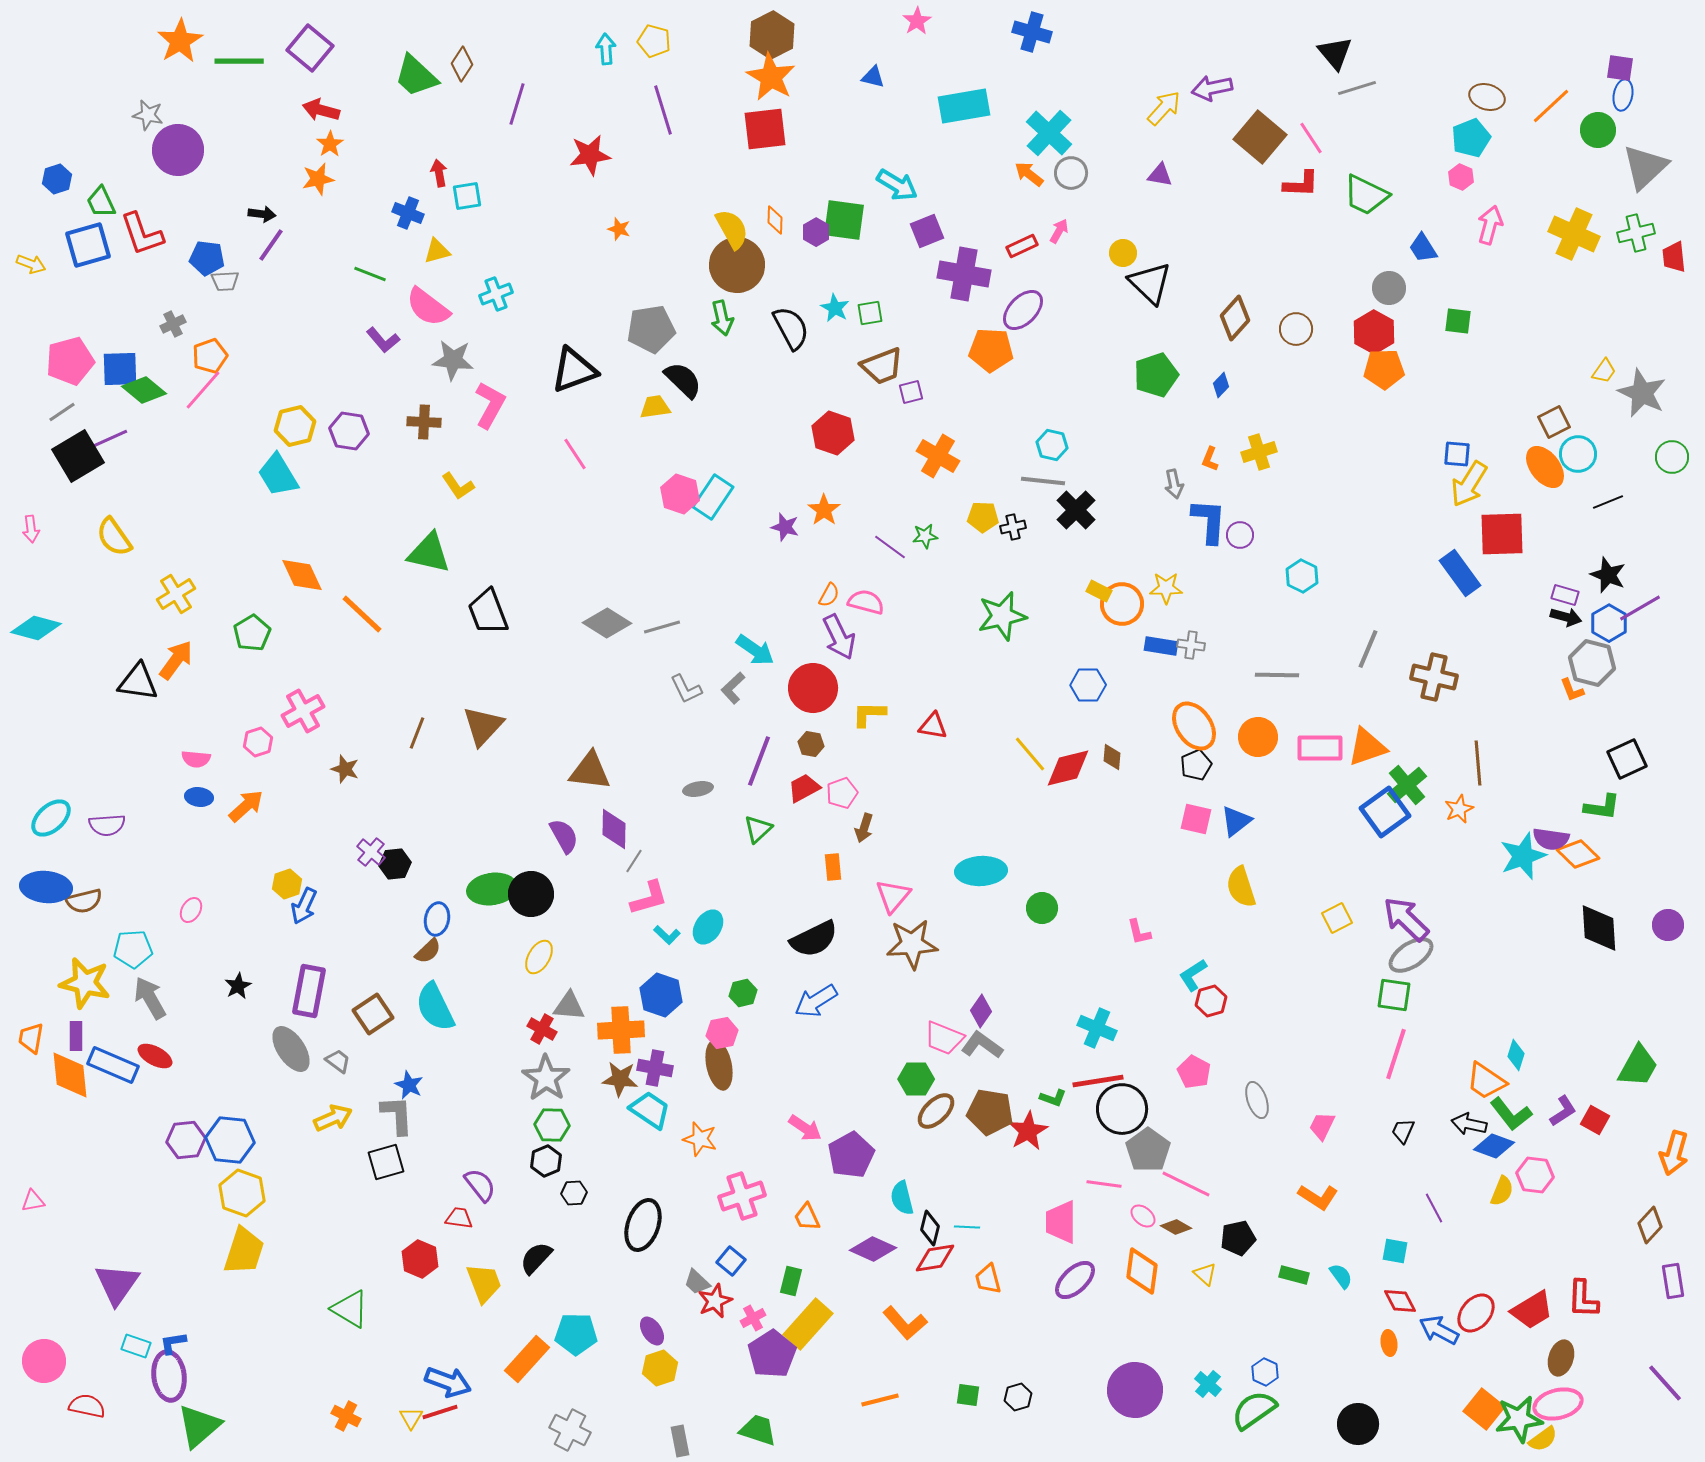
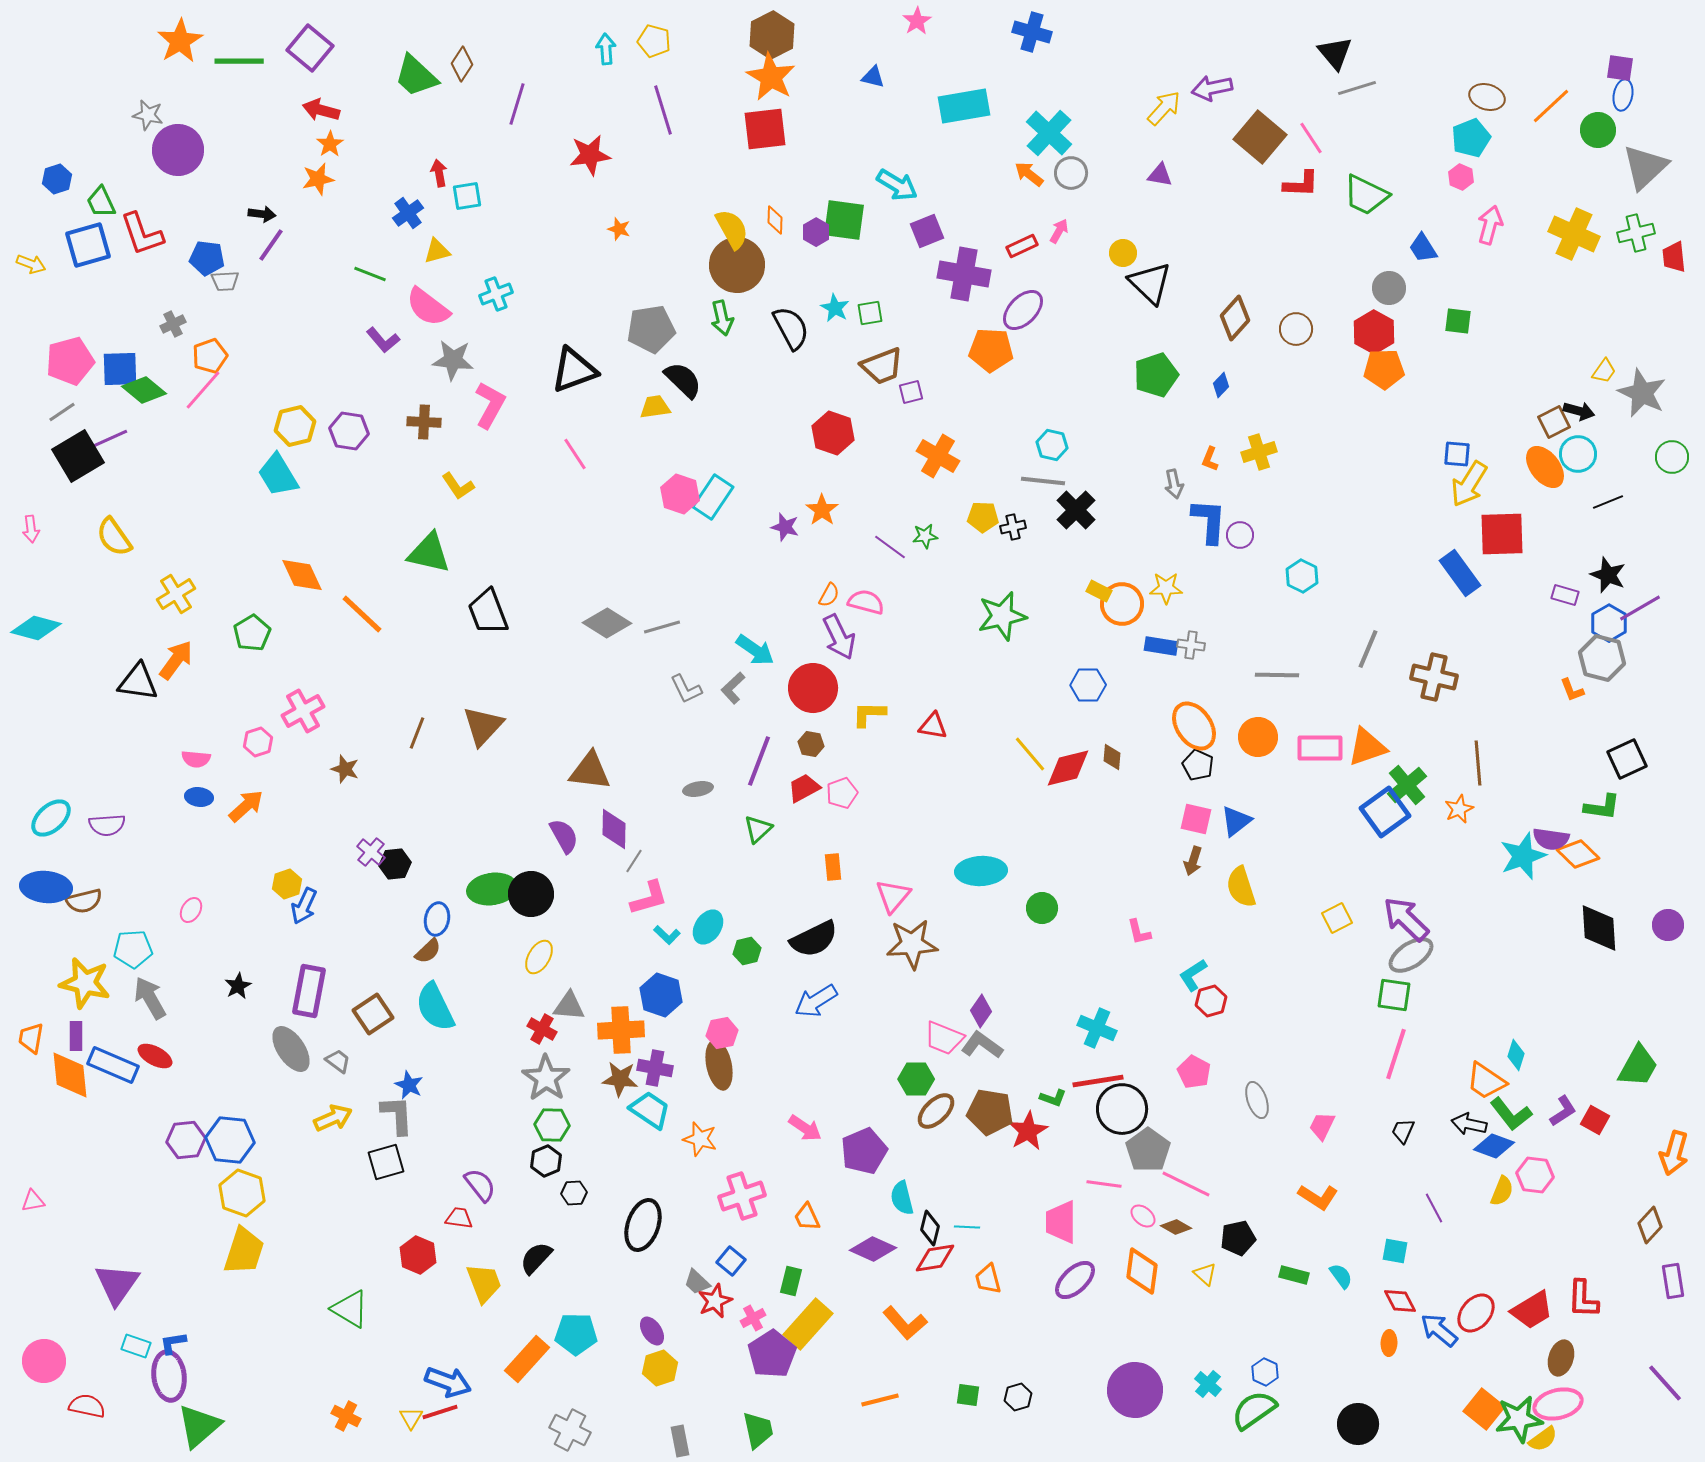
blue cross at (408, 213): rotated 32 degrees clockwise
orange star at (824, 510): moved 2 px left
black arrow at (1566, 617): moved 13 px right, 206 px up
gray hexagon at (1592, 663): moved 10 px right, 5 px up
black pentagon at (1196, 765): moved 2 px right; rotated 24 degrees counterclockwise
brown arrow at (864, 828): moved 329 px right, 33 px down
green hexagon at (743, 993): moved 4 px right, 42 px up
purple pentagon at (851, 1155): moved 13 px right, 4 px up; rotated 6 degrees clockwise
red hexagon at (420, 1259): moved 2 px left, 4 px up
blue arrow at (1439, 1330): rotated 12 degrees clockwise
orange ellipse at (1389, 1343): rotated 10 degrees clockwise
green trapezoid at (758, 1430): rotated 60 degrees clockwise
